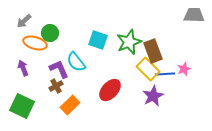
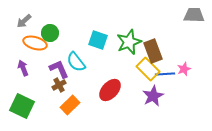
brown cross: moved 3 px right, 1 px up
